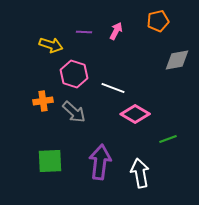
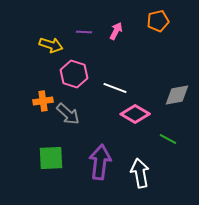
gray diamond: moved 35 px down
white line: moved 2 px right
gray arrow: moved 6 px left, 2 px down
green line: rotated 48 degrees clockwise
green square: moved 1 px right, 3 px up
